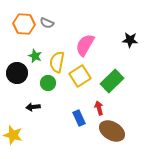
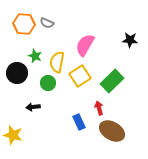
blue rectangle: moved 4 px down
